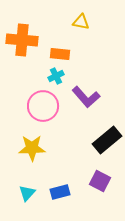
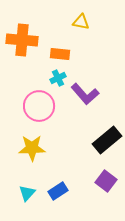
cyan cross: moved 2 px right, 2 px down
purple L-shape: moved 1 px left, 3 px up
pink circle: moved 4 px left
purple square: moved 6 px right; rotated 10 degrees clockwise
blue rectangle: moved 2 px left, 1 px up; rotated 18 degrees counterclockwise
